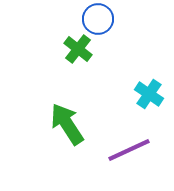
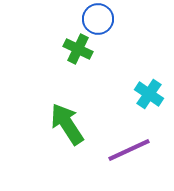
green cross: rotated 12 degrees counterclockwise
